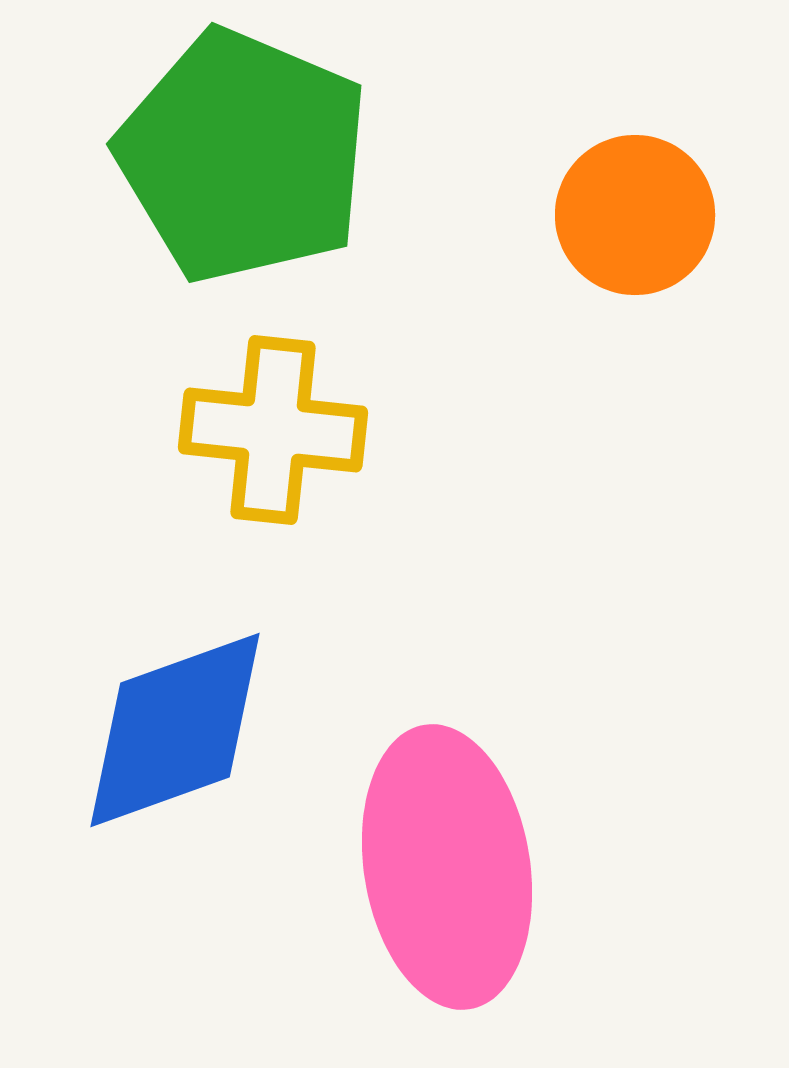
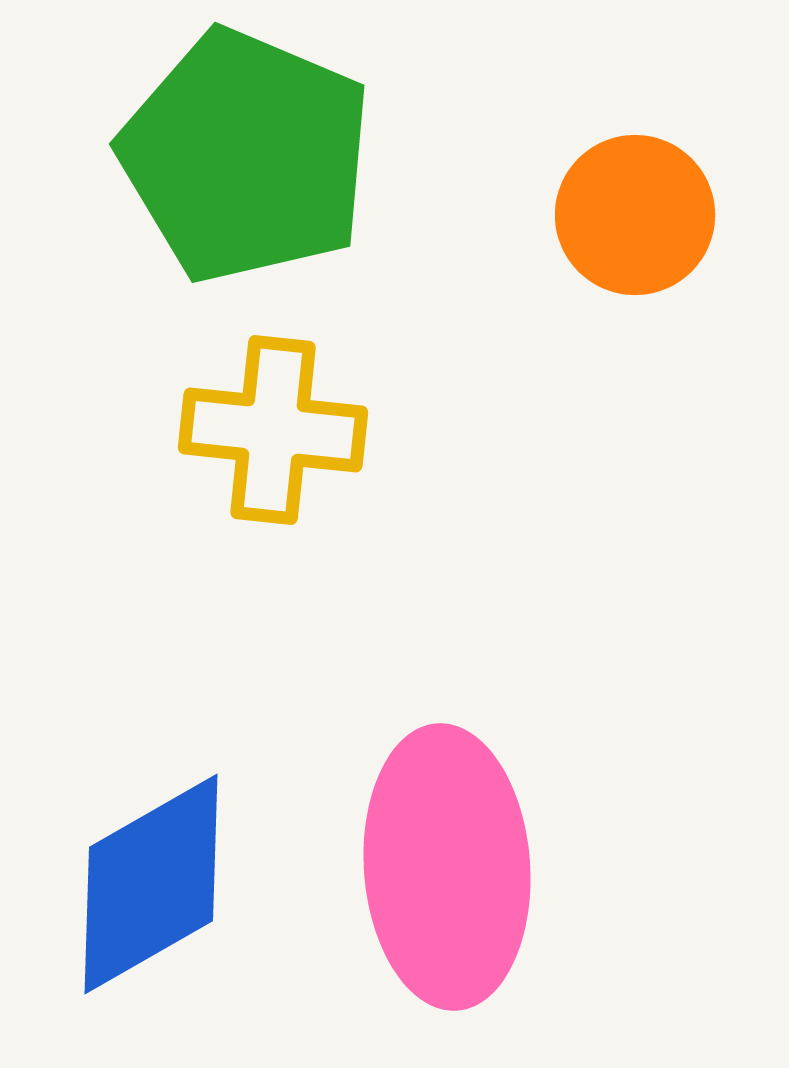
green pentagon: moved 3 px right
blue diamond: moved 24 px left, 154 px down; rotated 10 degrees counterclockwise
pink ellipse: rotated 5 degrees clockwise
